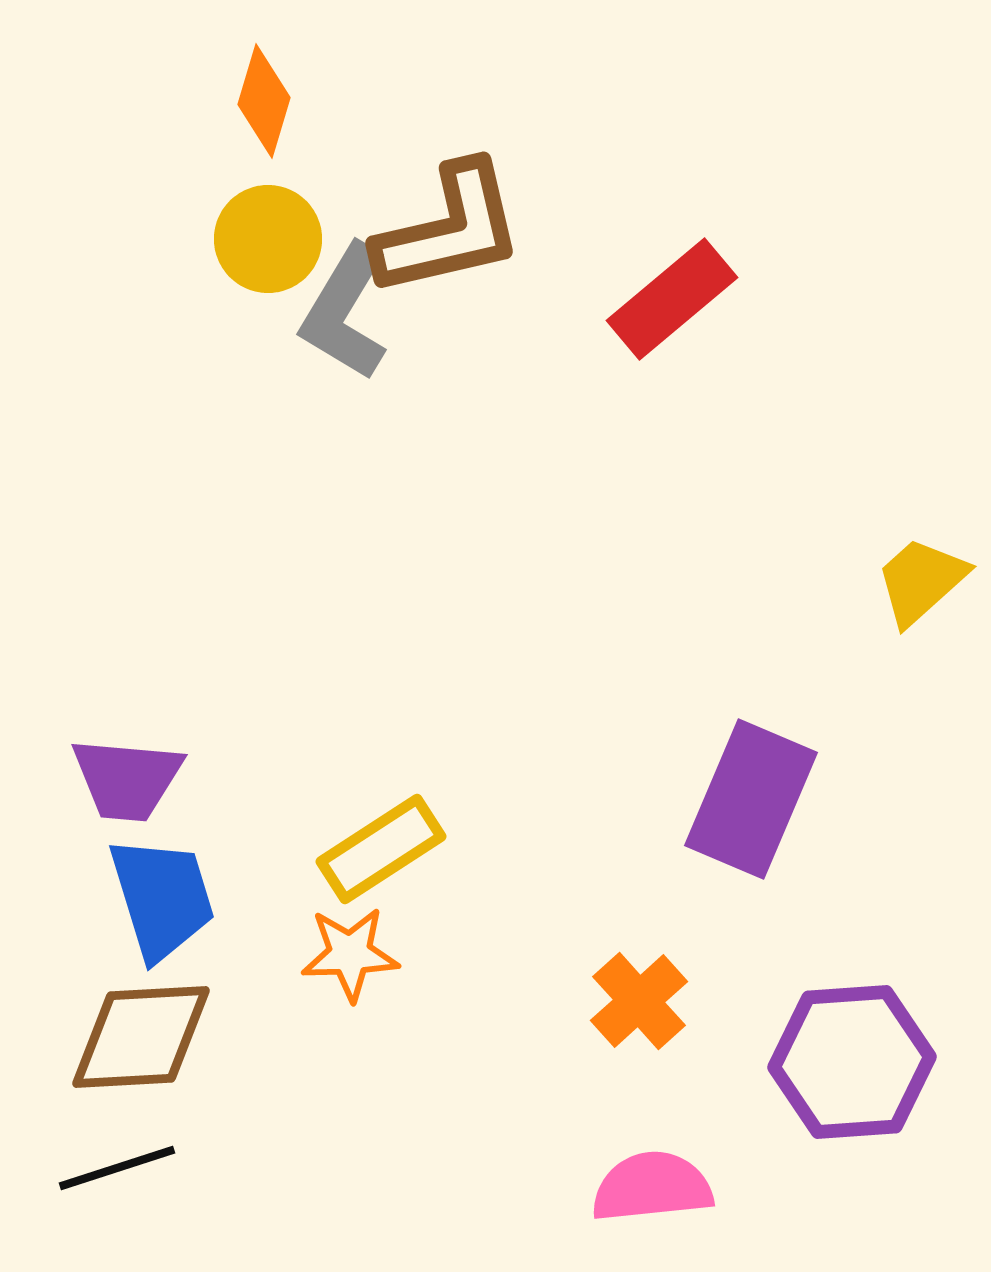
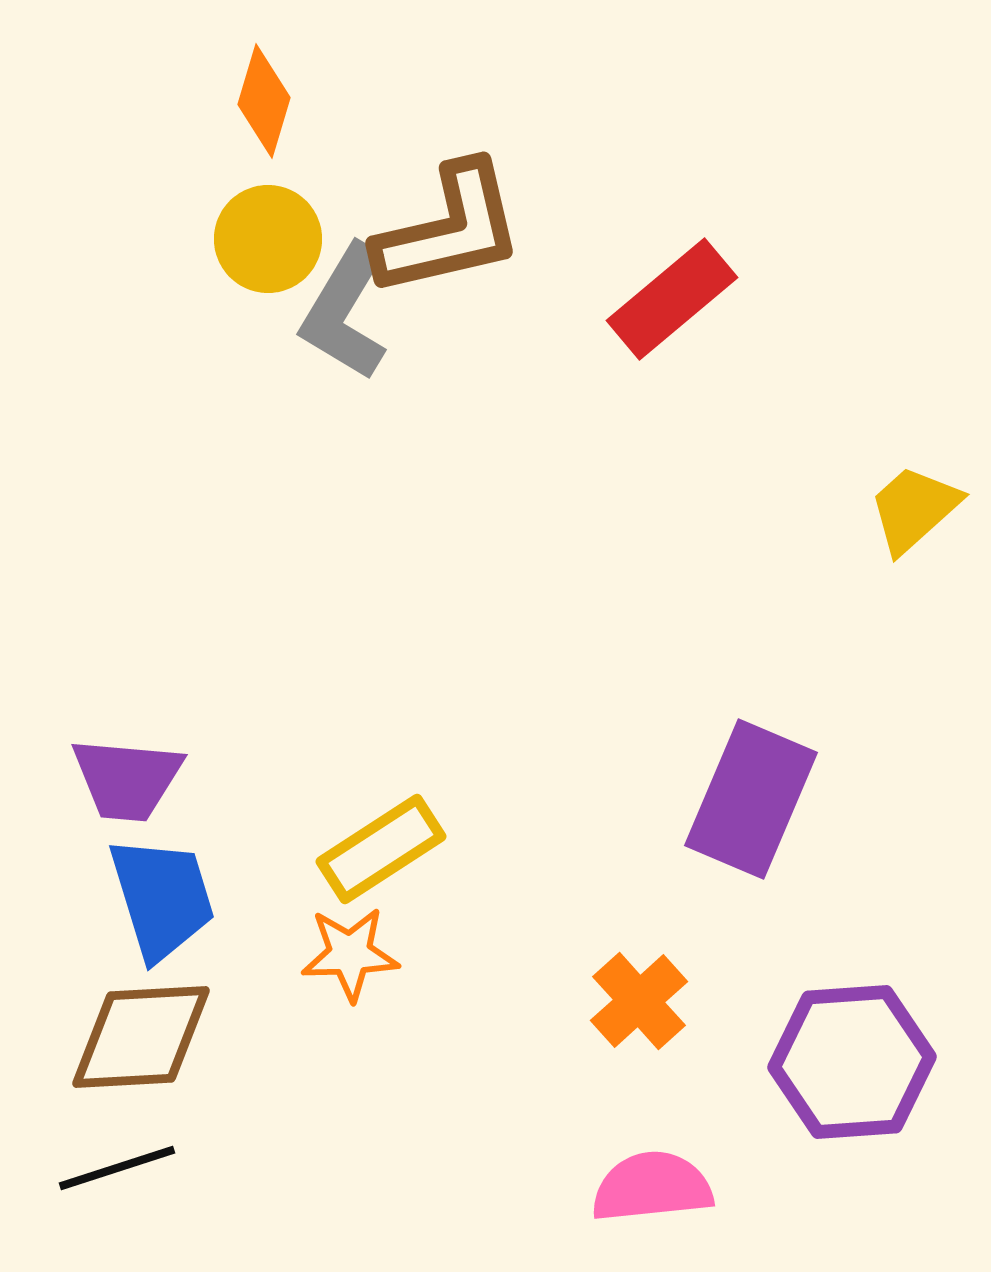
yellow trapezoid: moved 7 px left, 72 px up
